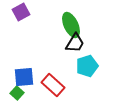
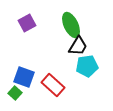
purple square: moved 6 px right, 11 px down
black trapezoid: moved 3 px right, 3 px down
cyan pentagon: rotated 10 degrees clockwise
blue square: rotated 25 degrees clockwise
green square: moved 2 px left
